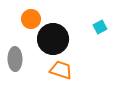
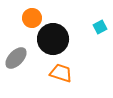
orange circle: moved 1 px right, 1 px up
gray ellipse: moved 1 px right, 1 px up; rotated 45 degrees clockwise
orange trapezoid: moved 3 px down
